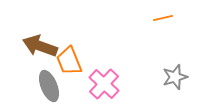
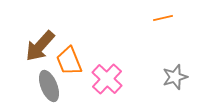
brown arrow: rotated 68 degrees counterclockwise
pink cross: moved 3 px right, 5 px up
